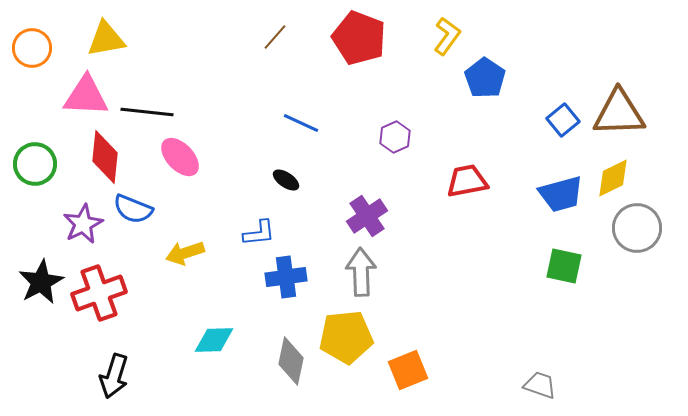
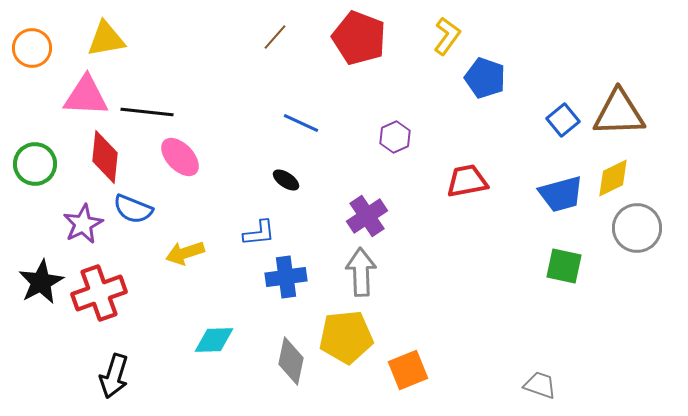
blue pentagon: rotated 15 degrees counterclockwise
